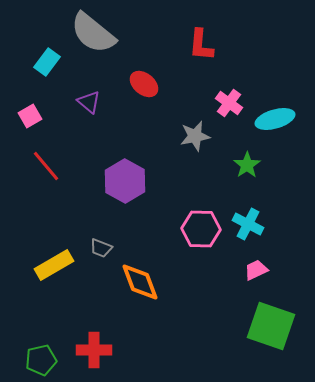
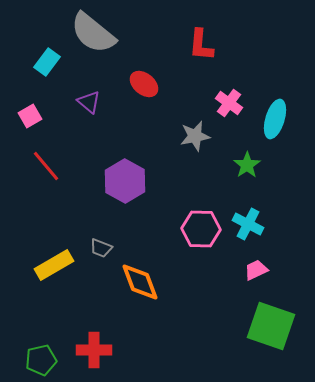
cyan ellipse: rotated 57 degrees counterclockwise
